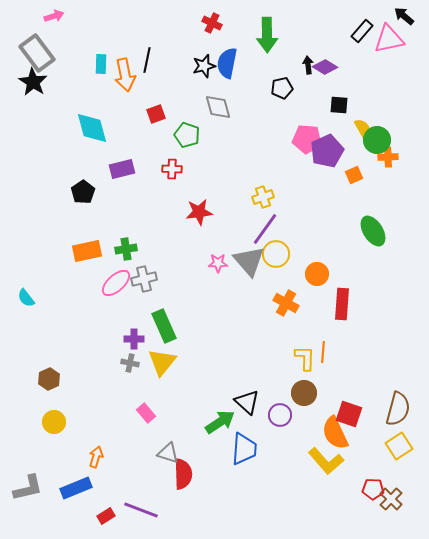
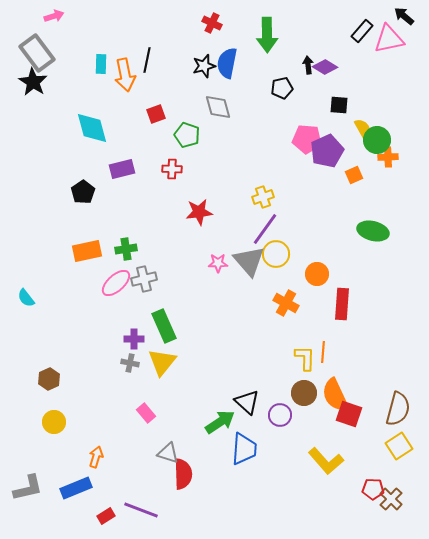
green ellipse at (373, 231): rotated 44 degrees counterclockwise
orange semicircle at (335, 433): moved 38 px up
